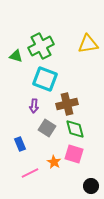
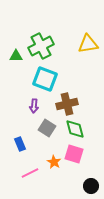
green triangle: rotated 16 degrees counterclockwise
